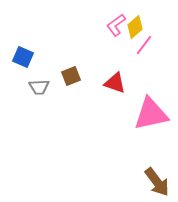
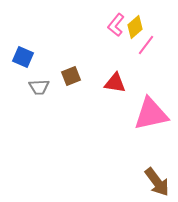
pink L-shape: rotated 15 degrees counterclockwise
pink line: moved 2 px right
red triangle: rotated 10 degrees counterclockwise
